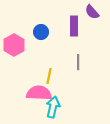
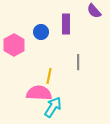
purple semicircle: moved 2 px right, 1 px up
purple rectangle: moved 8 px left, 2 px up
cyan arrow: rotated 20 degrees clockwise
